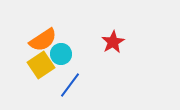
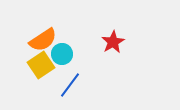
cyan circle: moved 1 px right
